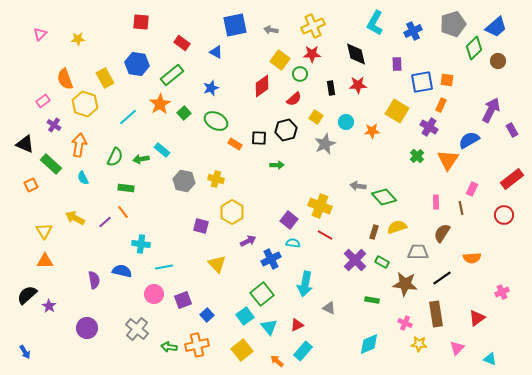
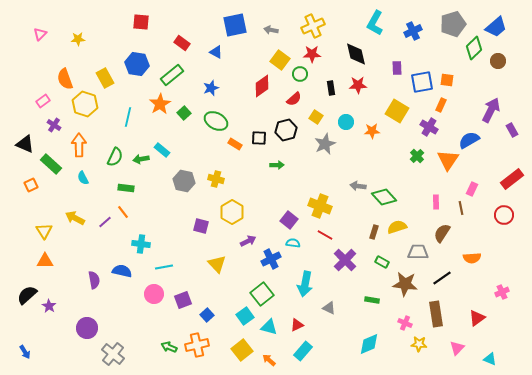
purple rectangle at (397, 64): moved 4 px down
cyan line at (128, 117): rotated 36 degrees counterclockwise
orange arrow at (79, 145): rotated 10 degrees counterclockwise
purple cross at (355, 260): moved 10 px left
cyan triangle at (269, 327): rotated 36 degrees counterclockwise
gray cross at (137, 329): moved 24 px left, 25 px down
green arrow at (169, 347): rotated 14 degrees clockwise
orange arrow at (277, 361): moved 8 px left, 1 px up
